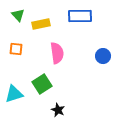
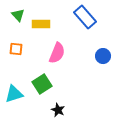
blue rectangle: moved 5 px right, 1 px down; rotated 50 degrees clockwise
yellow rectangle: rotated 12 degrees clockwise
pink semicircle: rotated 30 degrees clockwise
